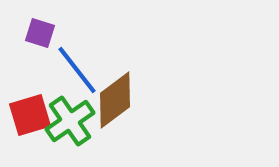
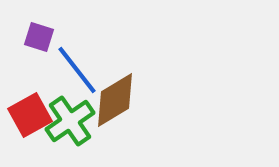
purple square: moved 1 px left, 4 px down
brown diamond: rotated 6 degrees clockwise
red square: rotated 12 degrees counterclockwise
